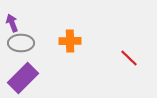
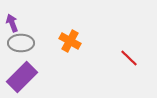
orange cross: rotated 30 degrees clockwise
purple rectangle: moved 1 px left, 1 px up
